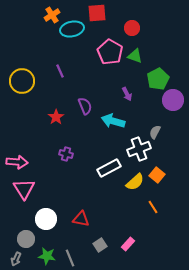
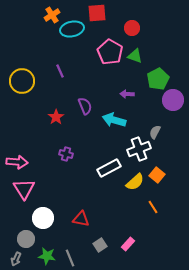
purple arrow: rotated 120 degrees clockwise
cyan arrow: moved 1 px right, 1 px up
white circle: moved 3 px left, 1 px up
